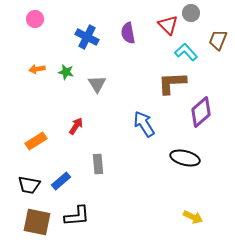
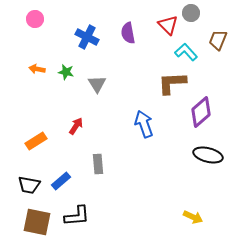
orange arrow: rotated 21 degrees clockwise
blue arrow: rotated 12 degrees clockwise
black ellipse: moved 23 px right, 3 px up
